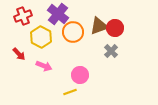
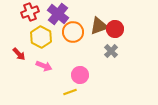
red cross: moved 7 px right, 4 px up
red circle: moved 1 px down
